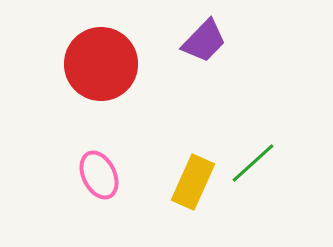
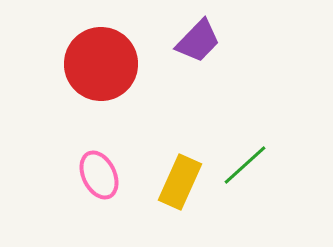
purple trapezoid: moved 6 px left
green line: moved 8 px left, 2 px down
yellow rectangle: moved 13 px left
